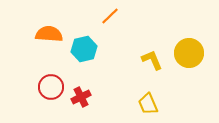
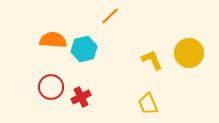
orange semicircle: moved 4 px right, 6 px down
